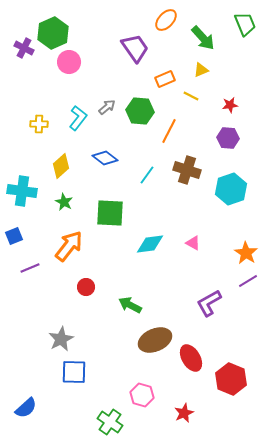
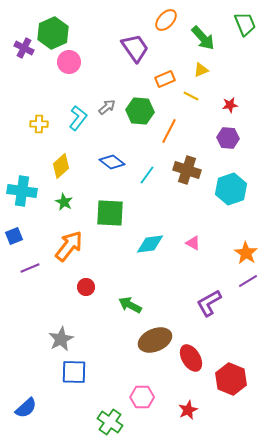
blue diamond at (105, 158): moved 7 px right, 4 px down
pink hexagon at (142, 395): moved 2 px down; rotated 15 degrees counterclockwise
red star at (184, 413): moved 4 px right, 3 px up
